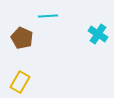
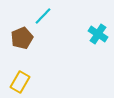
cyan line: moved 5 px left; rotated 42 degrees counterclockwise
brown pentagon: rotated 25 degrees clockwise
